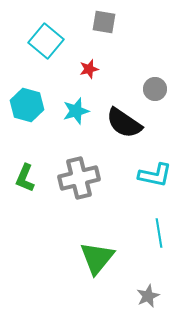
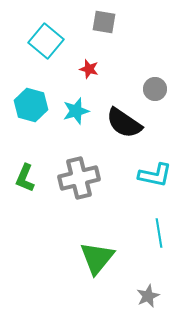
red star: rotated 30 degrees clockwise
cyan hexagon: moved 4 px right
